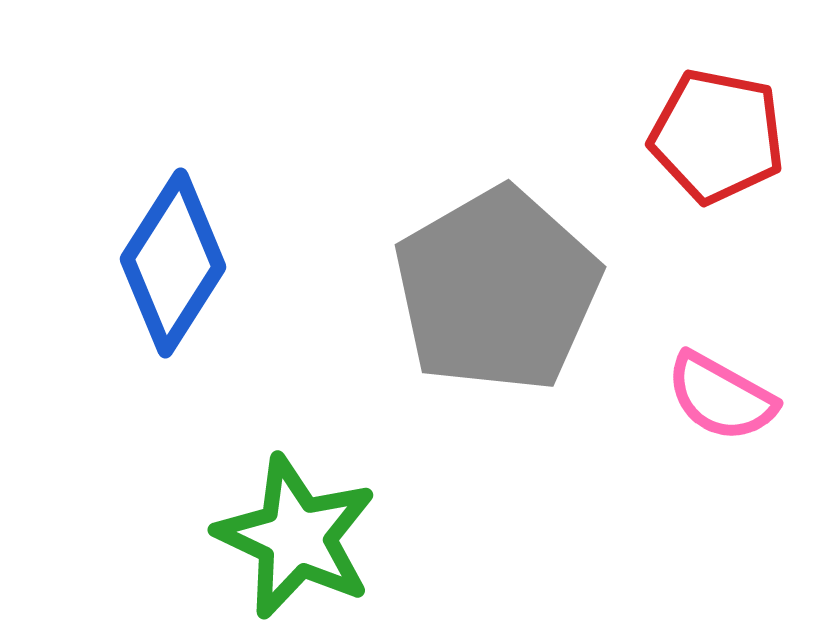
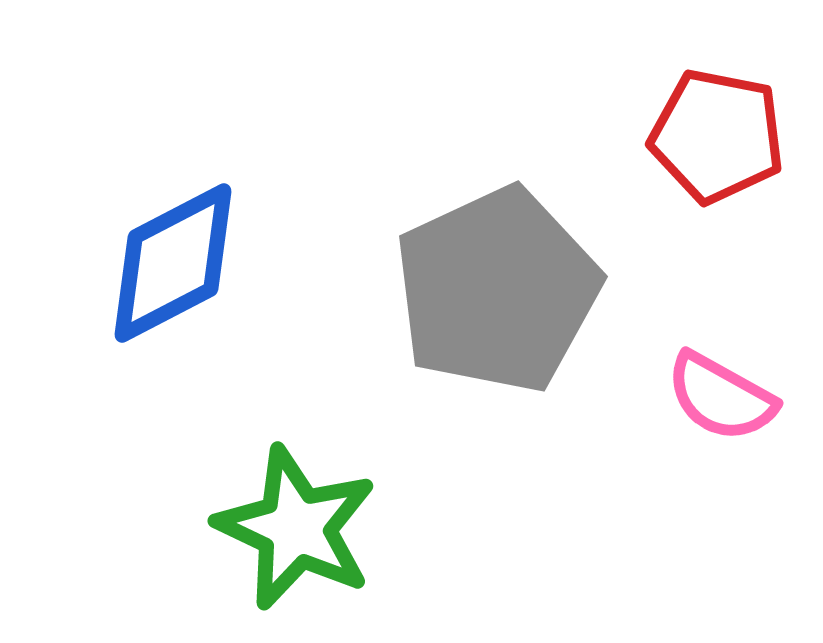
blue diamond: rotated 30 degrees clockwise
gray pentagon: rotated 5 degrees clockwise
green star: moved 9 px up
